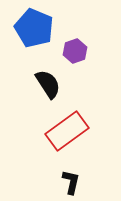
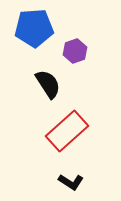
blue pentagon: rotated 27 degrees counterclockwise
red rectangle: rotated 6 degrees counterclockwise
black L-shape: rotated 110 degrees clockwise
